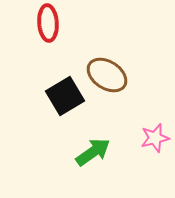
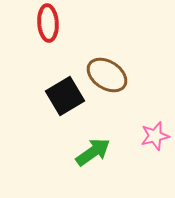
pink star: moved 2 px up
